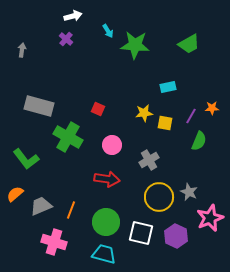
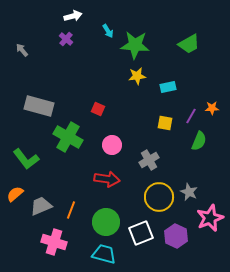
gray arrow: rotated 48 degrees counterclockwise
yellow star: moved 7 px left, 37 px up
white square: rotated 35 degrees counterclockwise
